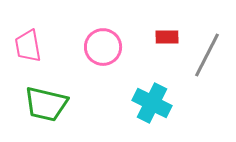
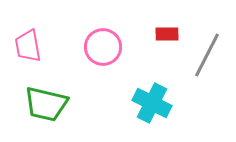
red rectangle: moved 3 px up
